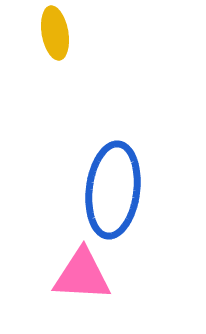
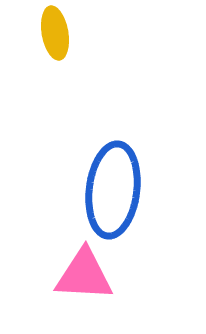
pink triangle: moved 2 px right
